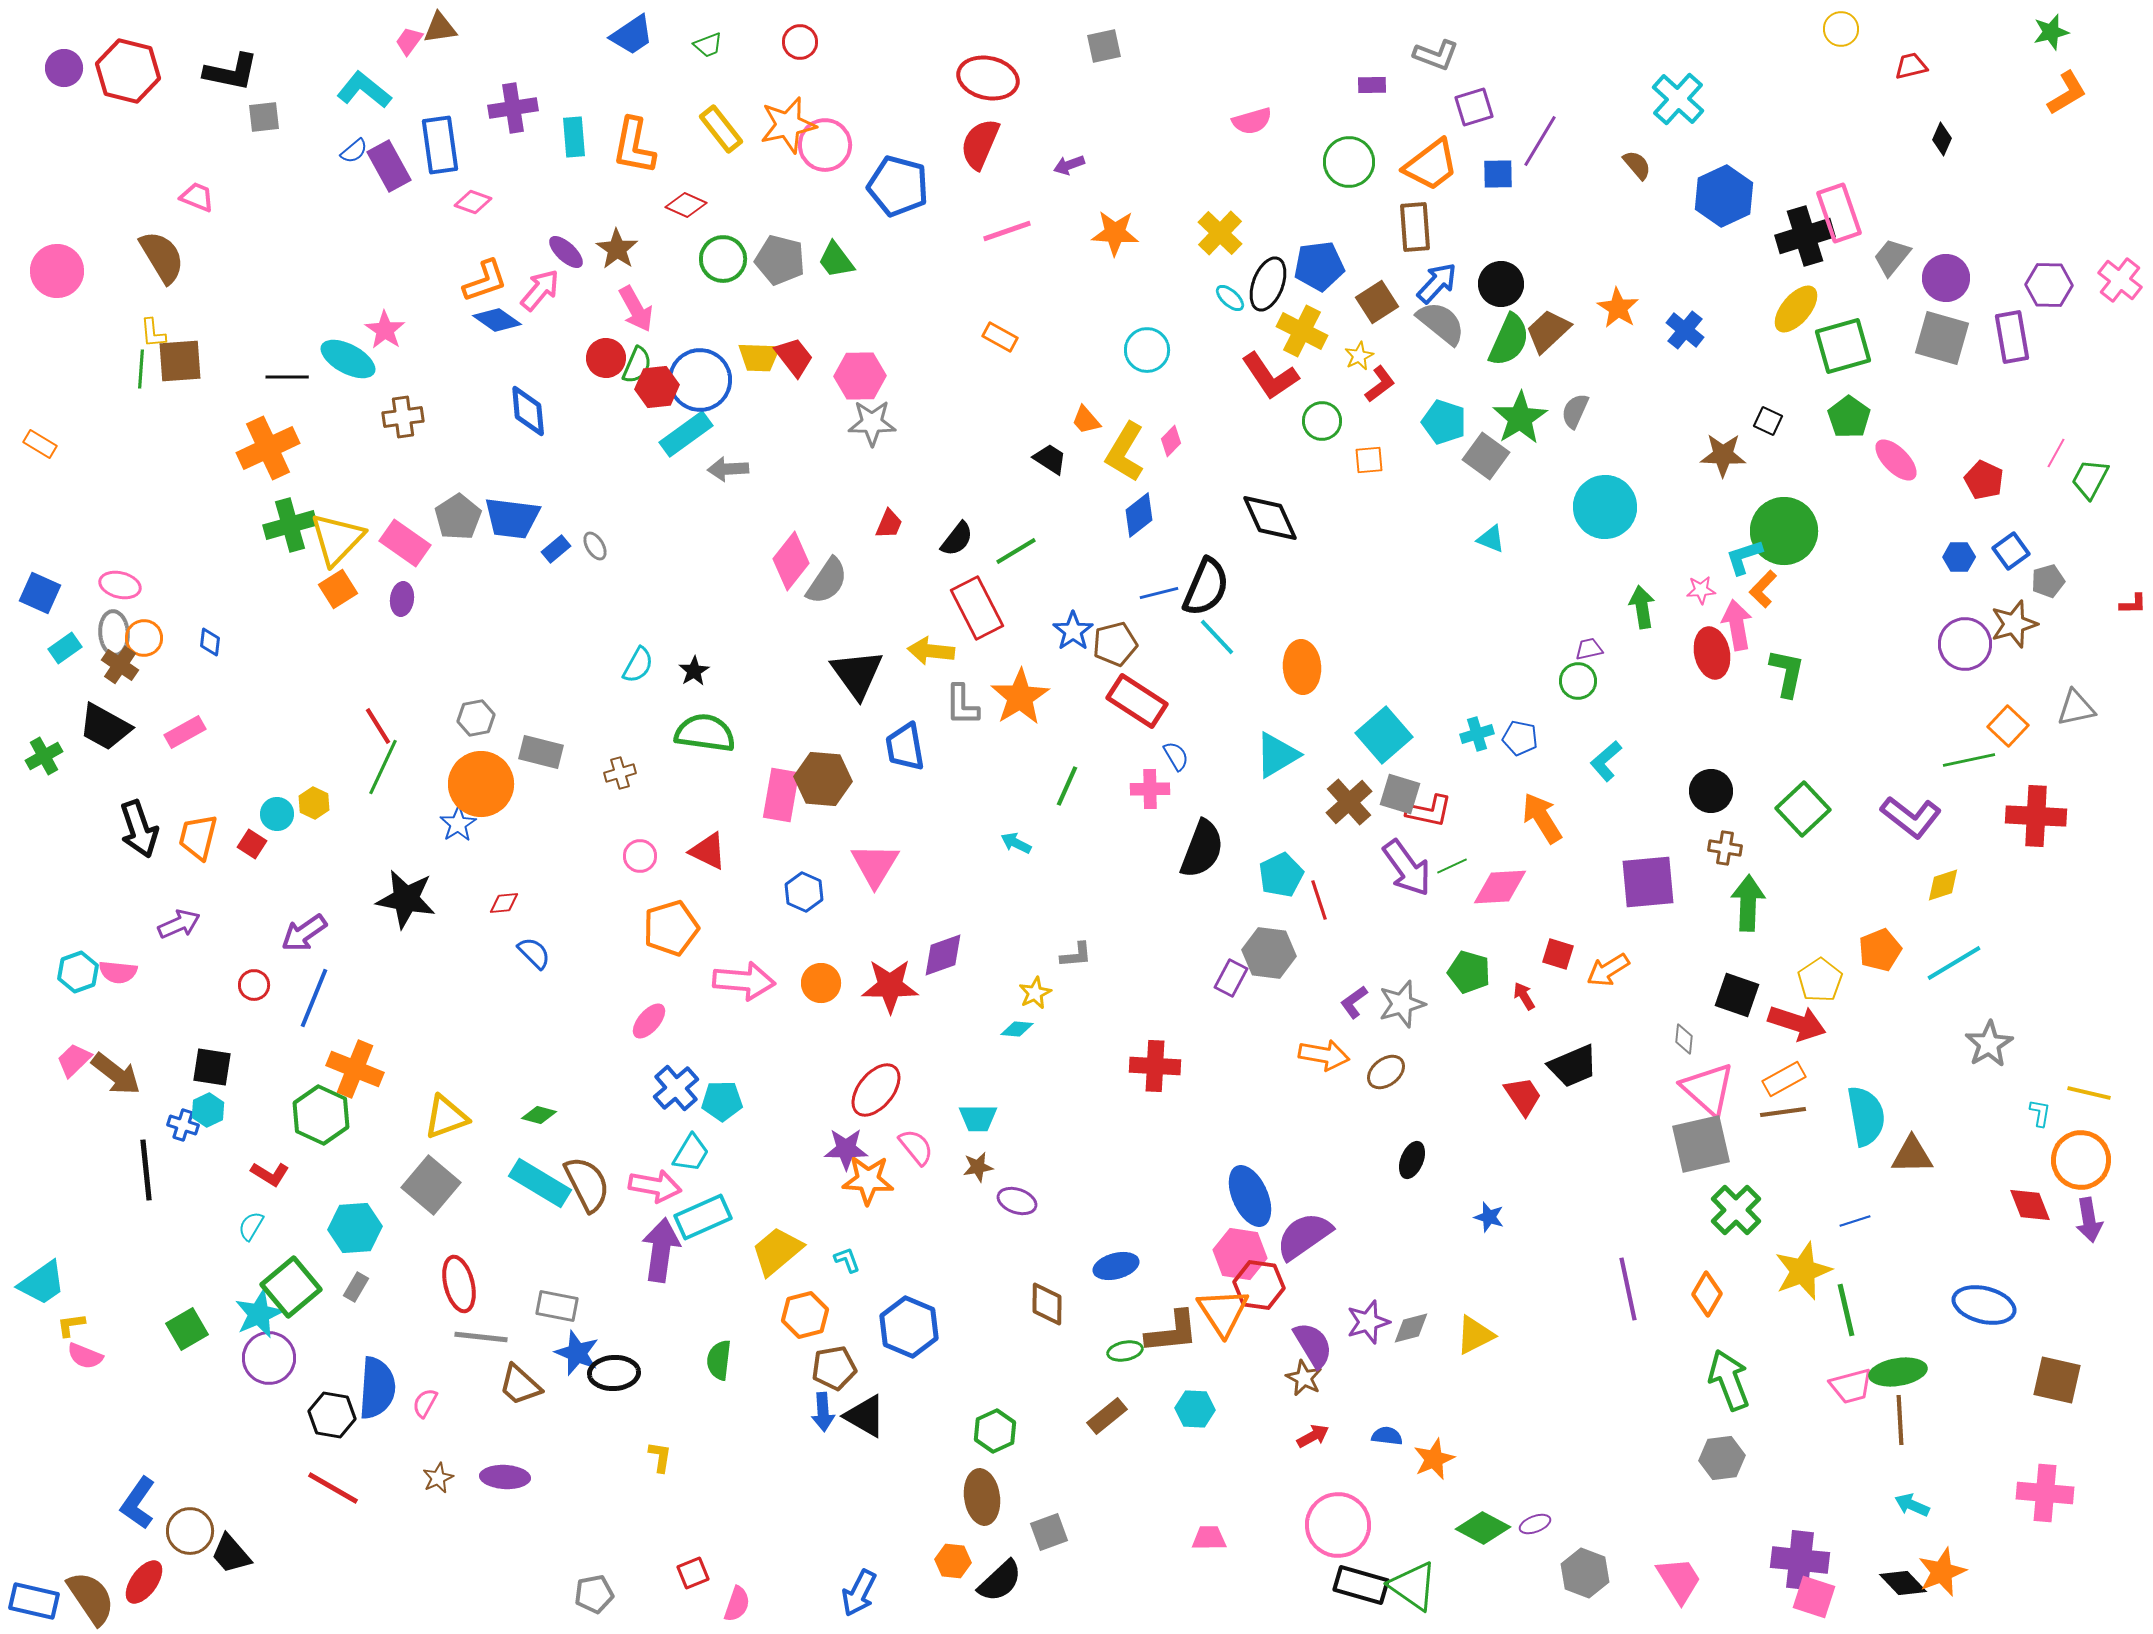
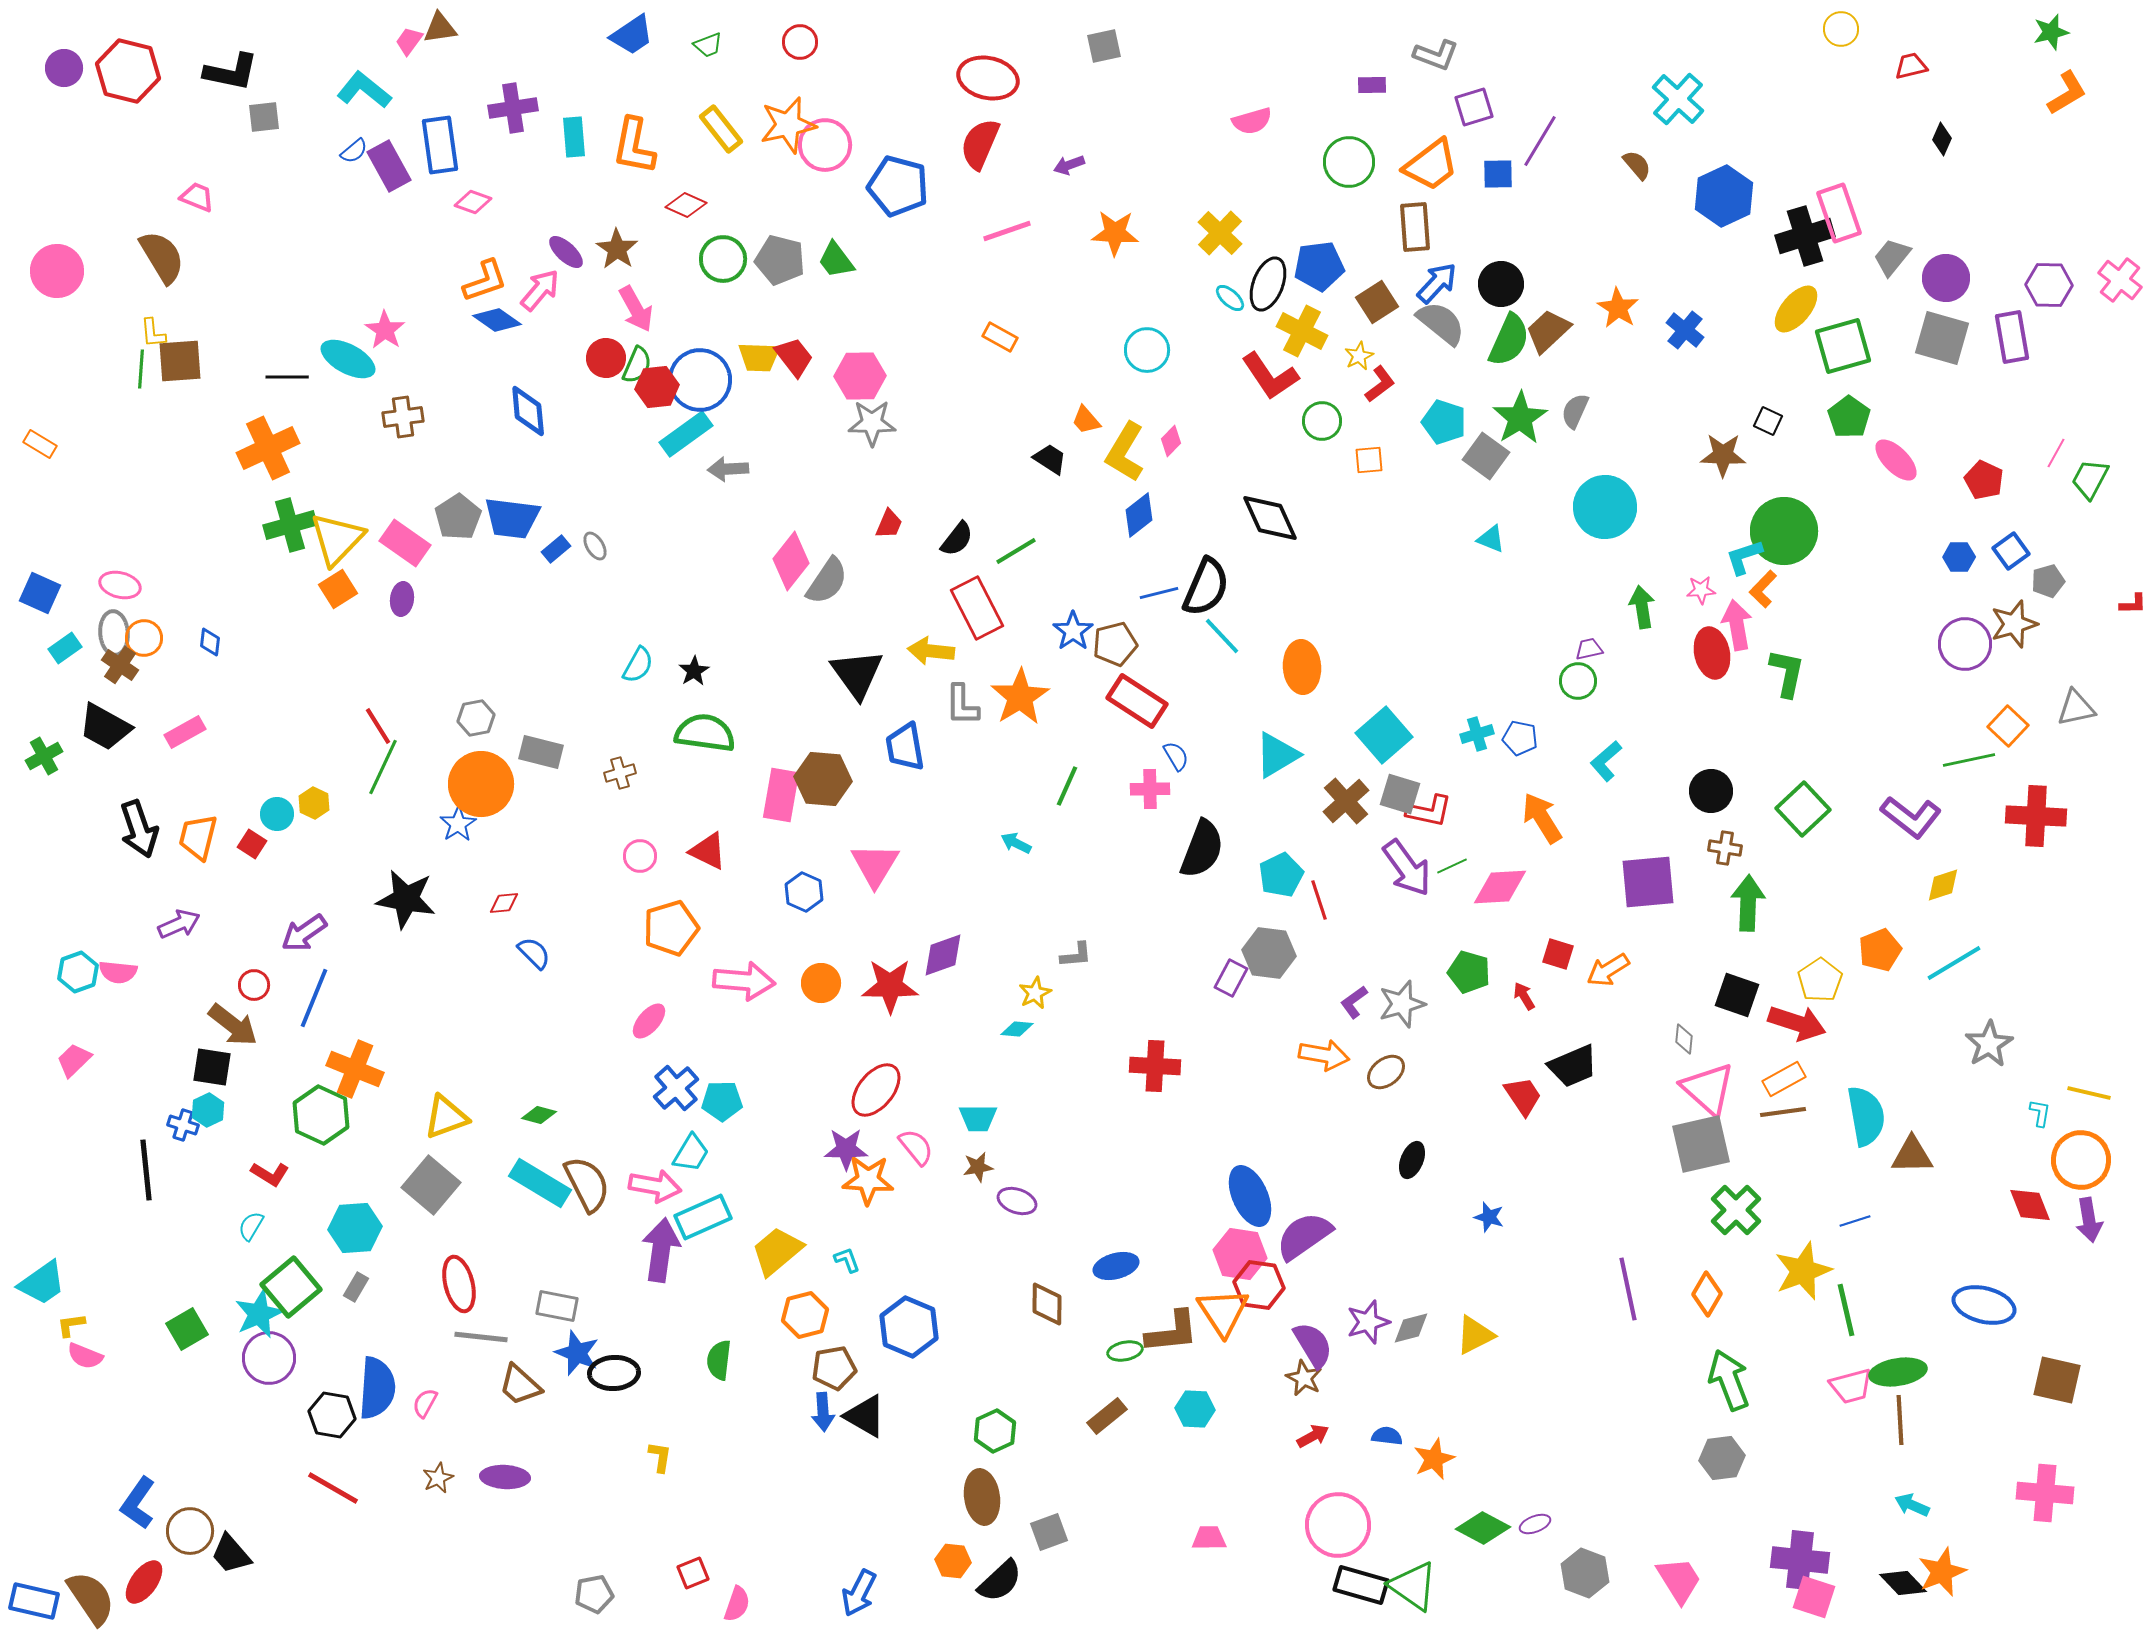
cyan line at (1217, 637): moved 5 px right, 1 px up
brown cross at (1349, 802): moved 3 px left, 1 px up
brown arrow at (116, 1074): moved 117 px right, 49 px up
